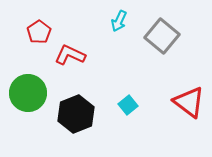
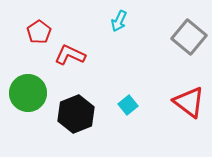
gray square: moved 27 px right, 1 px down
